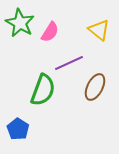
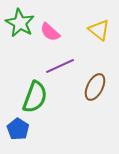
pink semicircle: rotated 100 degrees clockwise
purple line: moved 9 px left, 3 px down
green semicircle: moved 8 px left, 7 px down
